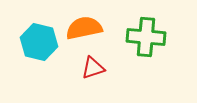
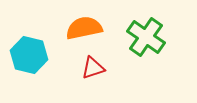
green cross: rotated 30 degrees clockwise
cyan hexagon: moved 10 px left, 13 px down
